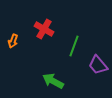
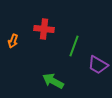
red cross: rotated 24 degrees counterclockwise
purple trapezoid: rotated 20 degrees counterclockwise
